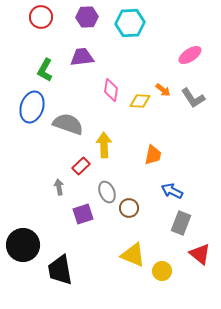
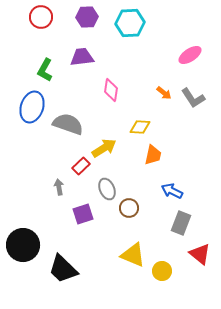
orange arrow: moved 1 px right, 3 px down
yellow diamond: moved 26 px down
yellow arrow: moved 3 px down; rotated 60 degrees clockwise
gray ellipse: moved 3 px up
black trapezoid: moved 3 px right, 1 px up; rotated 36 degrees counterclockwise
